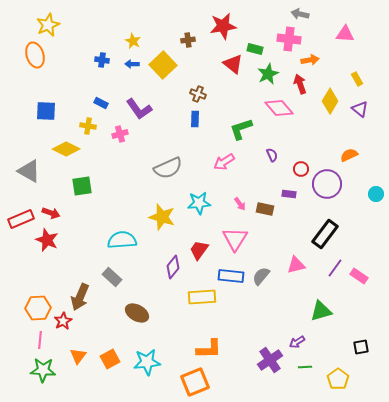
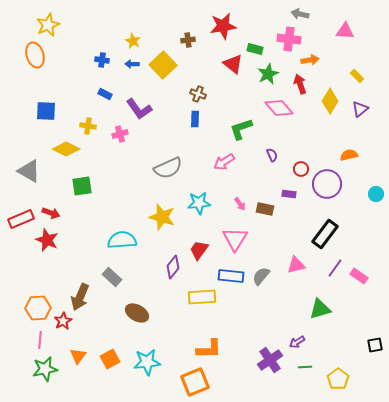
pink triangle at (345, 34): moved 3 px up
yellow rectangle at (357, 79): moved 3 px up; rotated 16 degrees counterclockwise
blue rectangle at (101, 103): moved 4 px right, 9 px up
purple triangle at (360, 109): rotated 42 degrees clockwise
orange semicircle at (349, 155): rotated 12 degrees clockwise
green triangle at (321, 311): moved 1 px left, 2 px up
black square at (361, 347): moved 14 px right, 2 px up
green star at (43, 370): moved 2 px right, 1 px up; rotated 15 degrees counterclockwise
